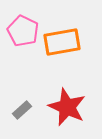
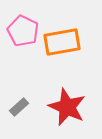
gray rectangle: moved 3 px left, 3 px up
